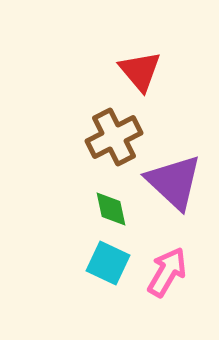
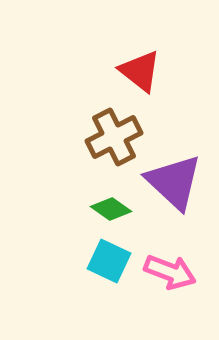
red triangle: rotated 12 degrees counterclockwise
green diamond: rotated 42 degrees counterclockwise
cyan square: moved 1 px right, 2 px up
pink arrow: moved 3 px right; rotated 81 degrees clockwise
